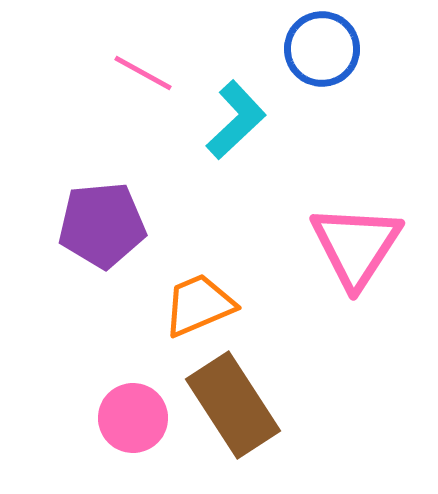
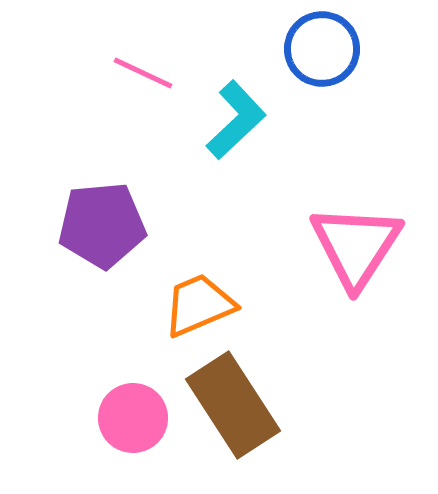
pink line: rotated 4 degrees counterclockwise
